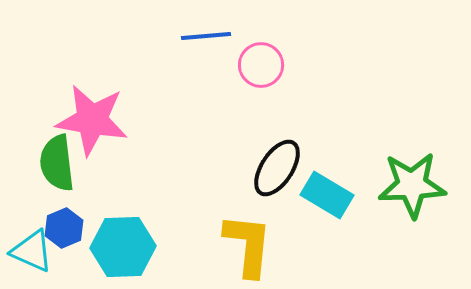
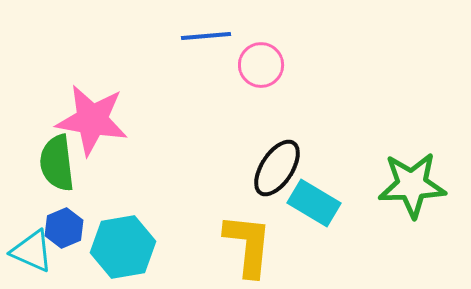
cyan rectangle: moved 13 px left, 8 px down
cyan hexagon: rotated 8 degrees counterclockwise
